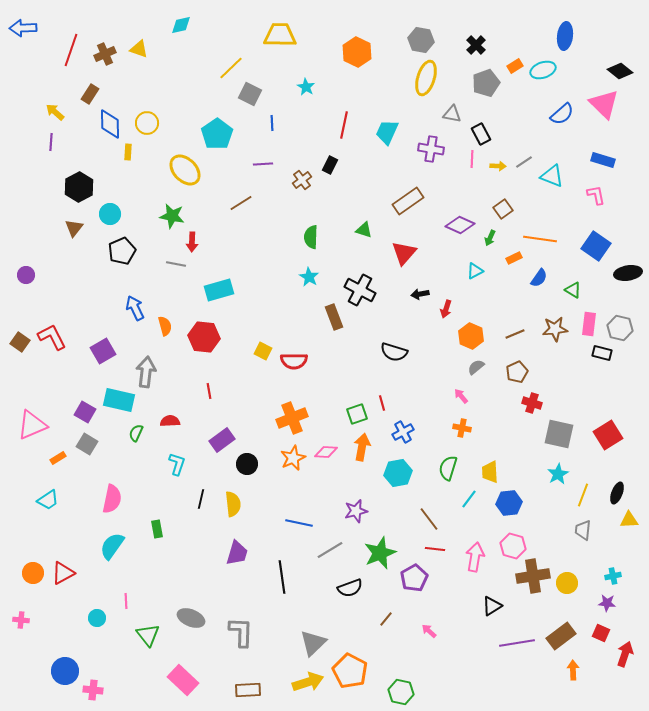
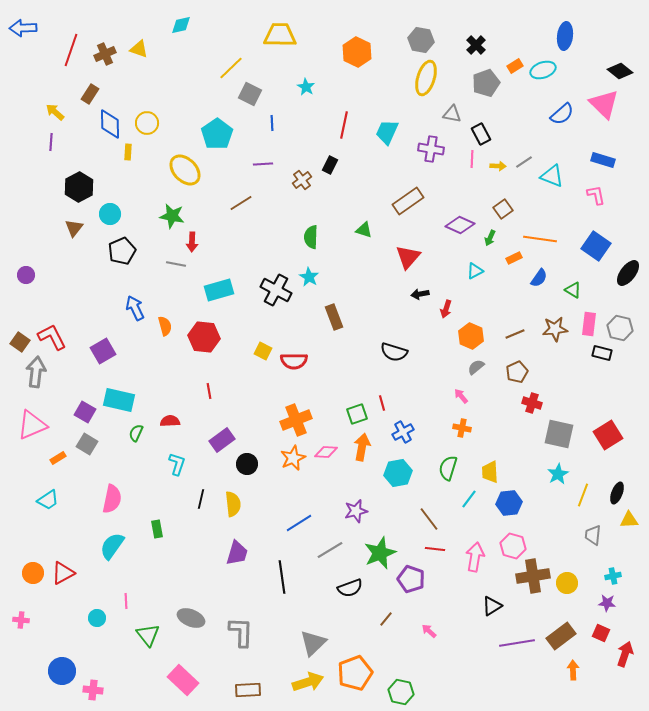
red triangle at (404, 253): moved 4 px right, 4 px down
black ellipse at (628, 273): rotated 44 degrees counterclockwise
black cross at (360, 290): moved 84 px left
gray arrow at (146, 372): moved 110 px left
orange cross at (292, 418): moved 4 px right, 2 px down
blue line at (299, 523): rotated 44 degrees counterclockwise
gray trapezoid at (583, 530): moved 10 px right, 5 px down
purple pentagon at (414, 578): moved 3 px left, 1 px down; rotated 24 degrees counterclockwise
blue circle at (65, 671): moved 3 px left
orange pentagon at (350, 671): moved 5 px right, 2 px down; rotated 24 degrees clockwise
